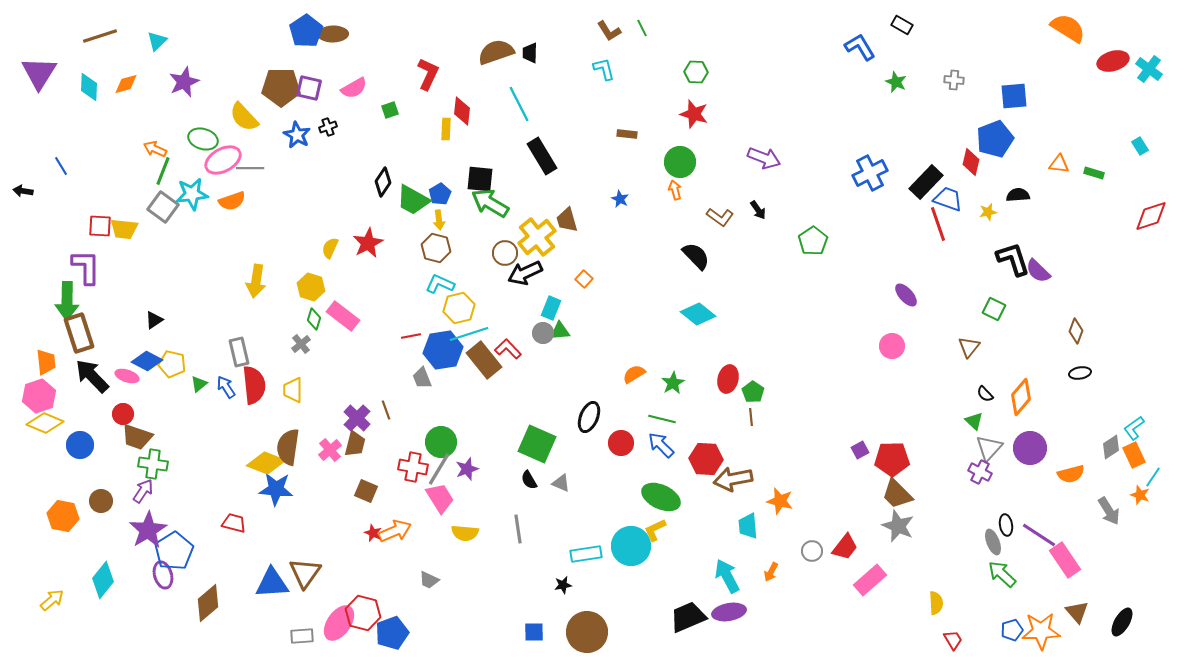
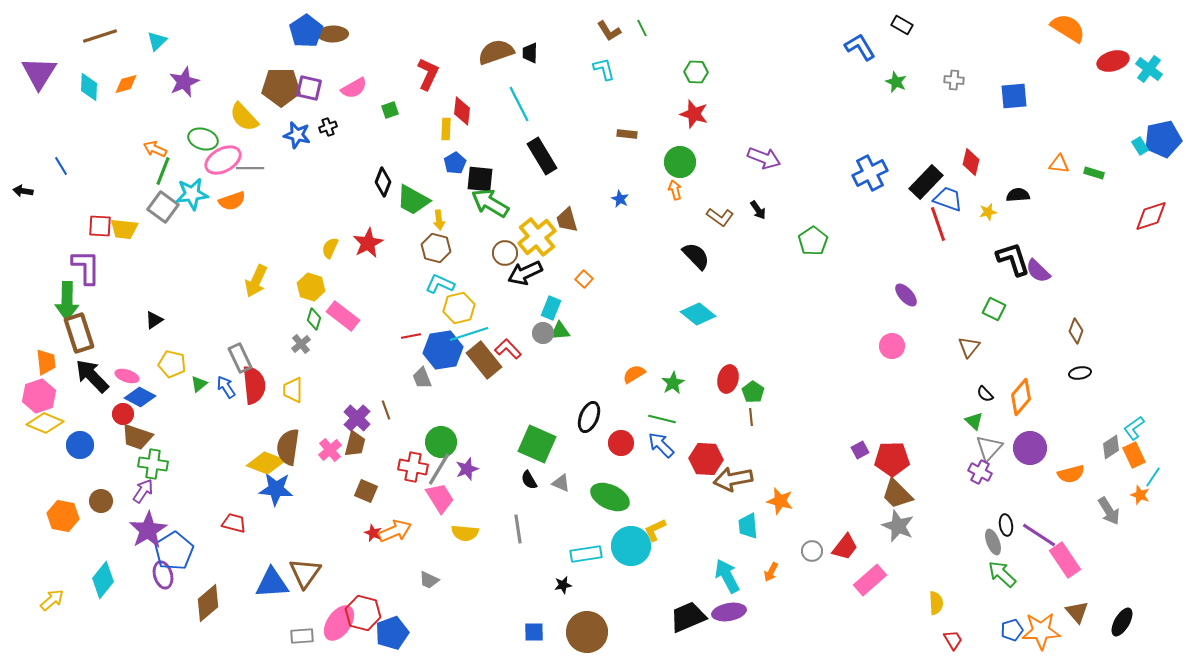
blue star at (297, 135): rotated 16 degrees counterclockwise
blue pentagon at (995, 139): moved 168 px right; rotated 9 degrees clockwise
black diamond at (383, 182): rotated 12 degrees counterclockwise
blue pentagon at (440, 194): moved 15 px right, 31 px up
yellow arrow at (256, 281): rotated 16 degrees clockwise
gray rectangle at (239, 352): moved 1 px right, 6 px down; rotated 12 degrees counterclockwise
blue diamond at (147, 361): moved 7 px left, 36 px down
green ellipse at (661, 497): moved 51 px left
